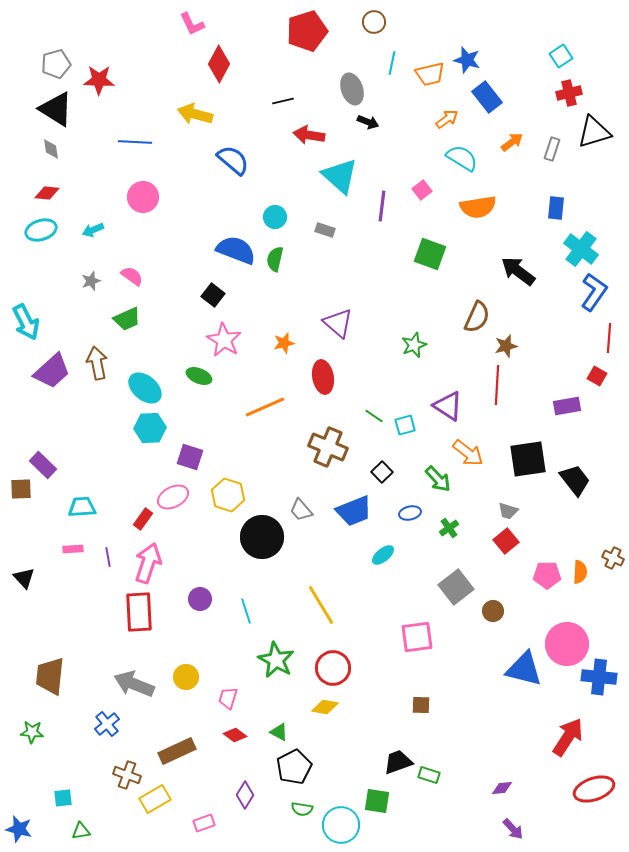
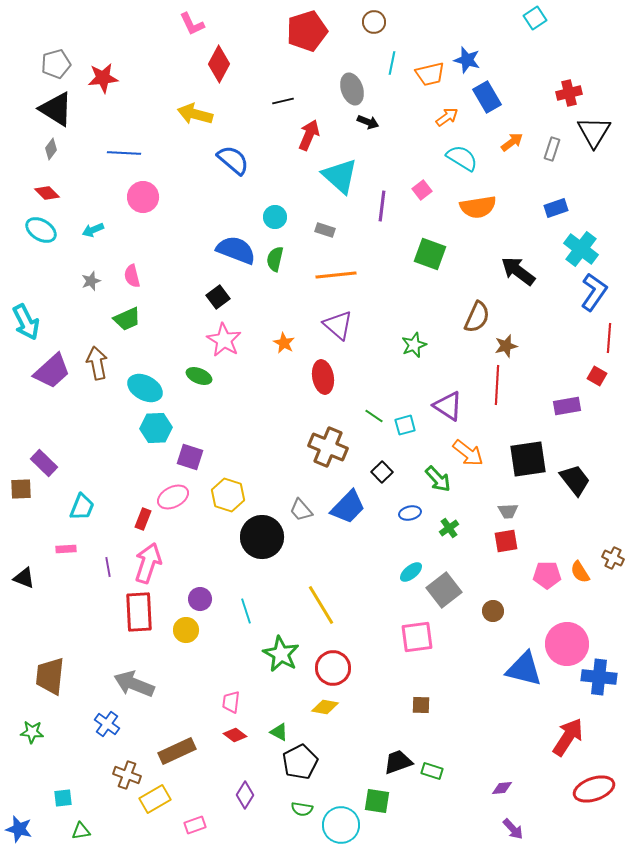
cyan square at (561, 56): moved 26 px left, 38 px up
red star at (99, 80): moved 4 px right, 2 px up; rotated 8 degrees counterclockwise
blue rectangle at (487, 97): rotated 8 degrees clockwise
orange arrow at (447, 119): moved 2 px up
black triangle at (594, 132): rotated 42 degrees counterclockwise
red arrow at (309, 135): rotated 104 degrees clockwise
blue line at (135, 142): moved 11 px left, 11 px down
gray diamond at (51, 149): rotated 45 degrees clockwise
red diamond at (47, 193): rotated 40 degrees clockwise
blue rectangle at (556, 208): rotated 65 degrees clockwise
cyan ellipse at (41, 230): rotated 48 degrees clockwise
pink semicircle at (132, 276): rotated 140 degrees counterclockwise
black square at (213, 295): moved 5 px right, 2 px down; rotated 15 degrees clockwise
purple triangle at (338, 323): moved 2 px down
orange star at (284, 343): rotated 30 degrees counterclockwise
cyan ellipse at (145, 388): rotated 12 degrees counterclockwise
orange line at (265, 407): moved 71 px right, 132 px up; rotated 18 degrees clockwise
cyan hexagon at (150, 428): moved 6 px right
purple rectangle at (43, 465): moved 1 px right, 2 px up
cyan trapezoid at (82, 507): rotated 116 degrees clockwise
blue trapezoid at (354, 511): moved 6 px left, 4 px up; rotated 24 degrees counterclockwise
gray trapezoid at (508, 511): rotated 20 degrees counterclockwise
red rectangle at (143, 519): rotated 15 degrees counterclockwise
red square at (506, 541): rotated 30 degrees clockwise
pink rectangle at (73, 549): moved 7 px left
cyan ellipse at (383, 555): moved 28 px right, 17 px down
purple line at (108, 557): moved 10 px down
orange semicircle at (580, 572): rotated 145 degrees clockwise
black triangle at (24, 578): rotated 25 degrees counterclockwise
gray square at (456, 587): moved 12 px left, 3 px down
green star at (276, 660): moved 5 px right, 6 px up
yellow circle at (186, 677): moved 47 px up
pink trapezoid at (228, 698): moved 3 px right, 4 px down; rotated 10 degrees counterclockwise
blue cross at (107, 724): rotated 15 degrees counterclockwise
black pentagon at (294, 767): moved 6 px right, 5 px up
green rectangle at (429, 775): moved 3 px right, 4 px up
pink rectangle at (204, 823): moved 9 px left, 2 px down
